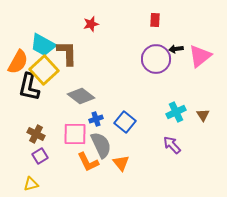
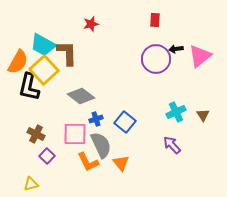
purple square: moved 7 px right; rotated 14 degrees counterclockwise
